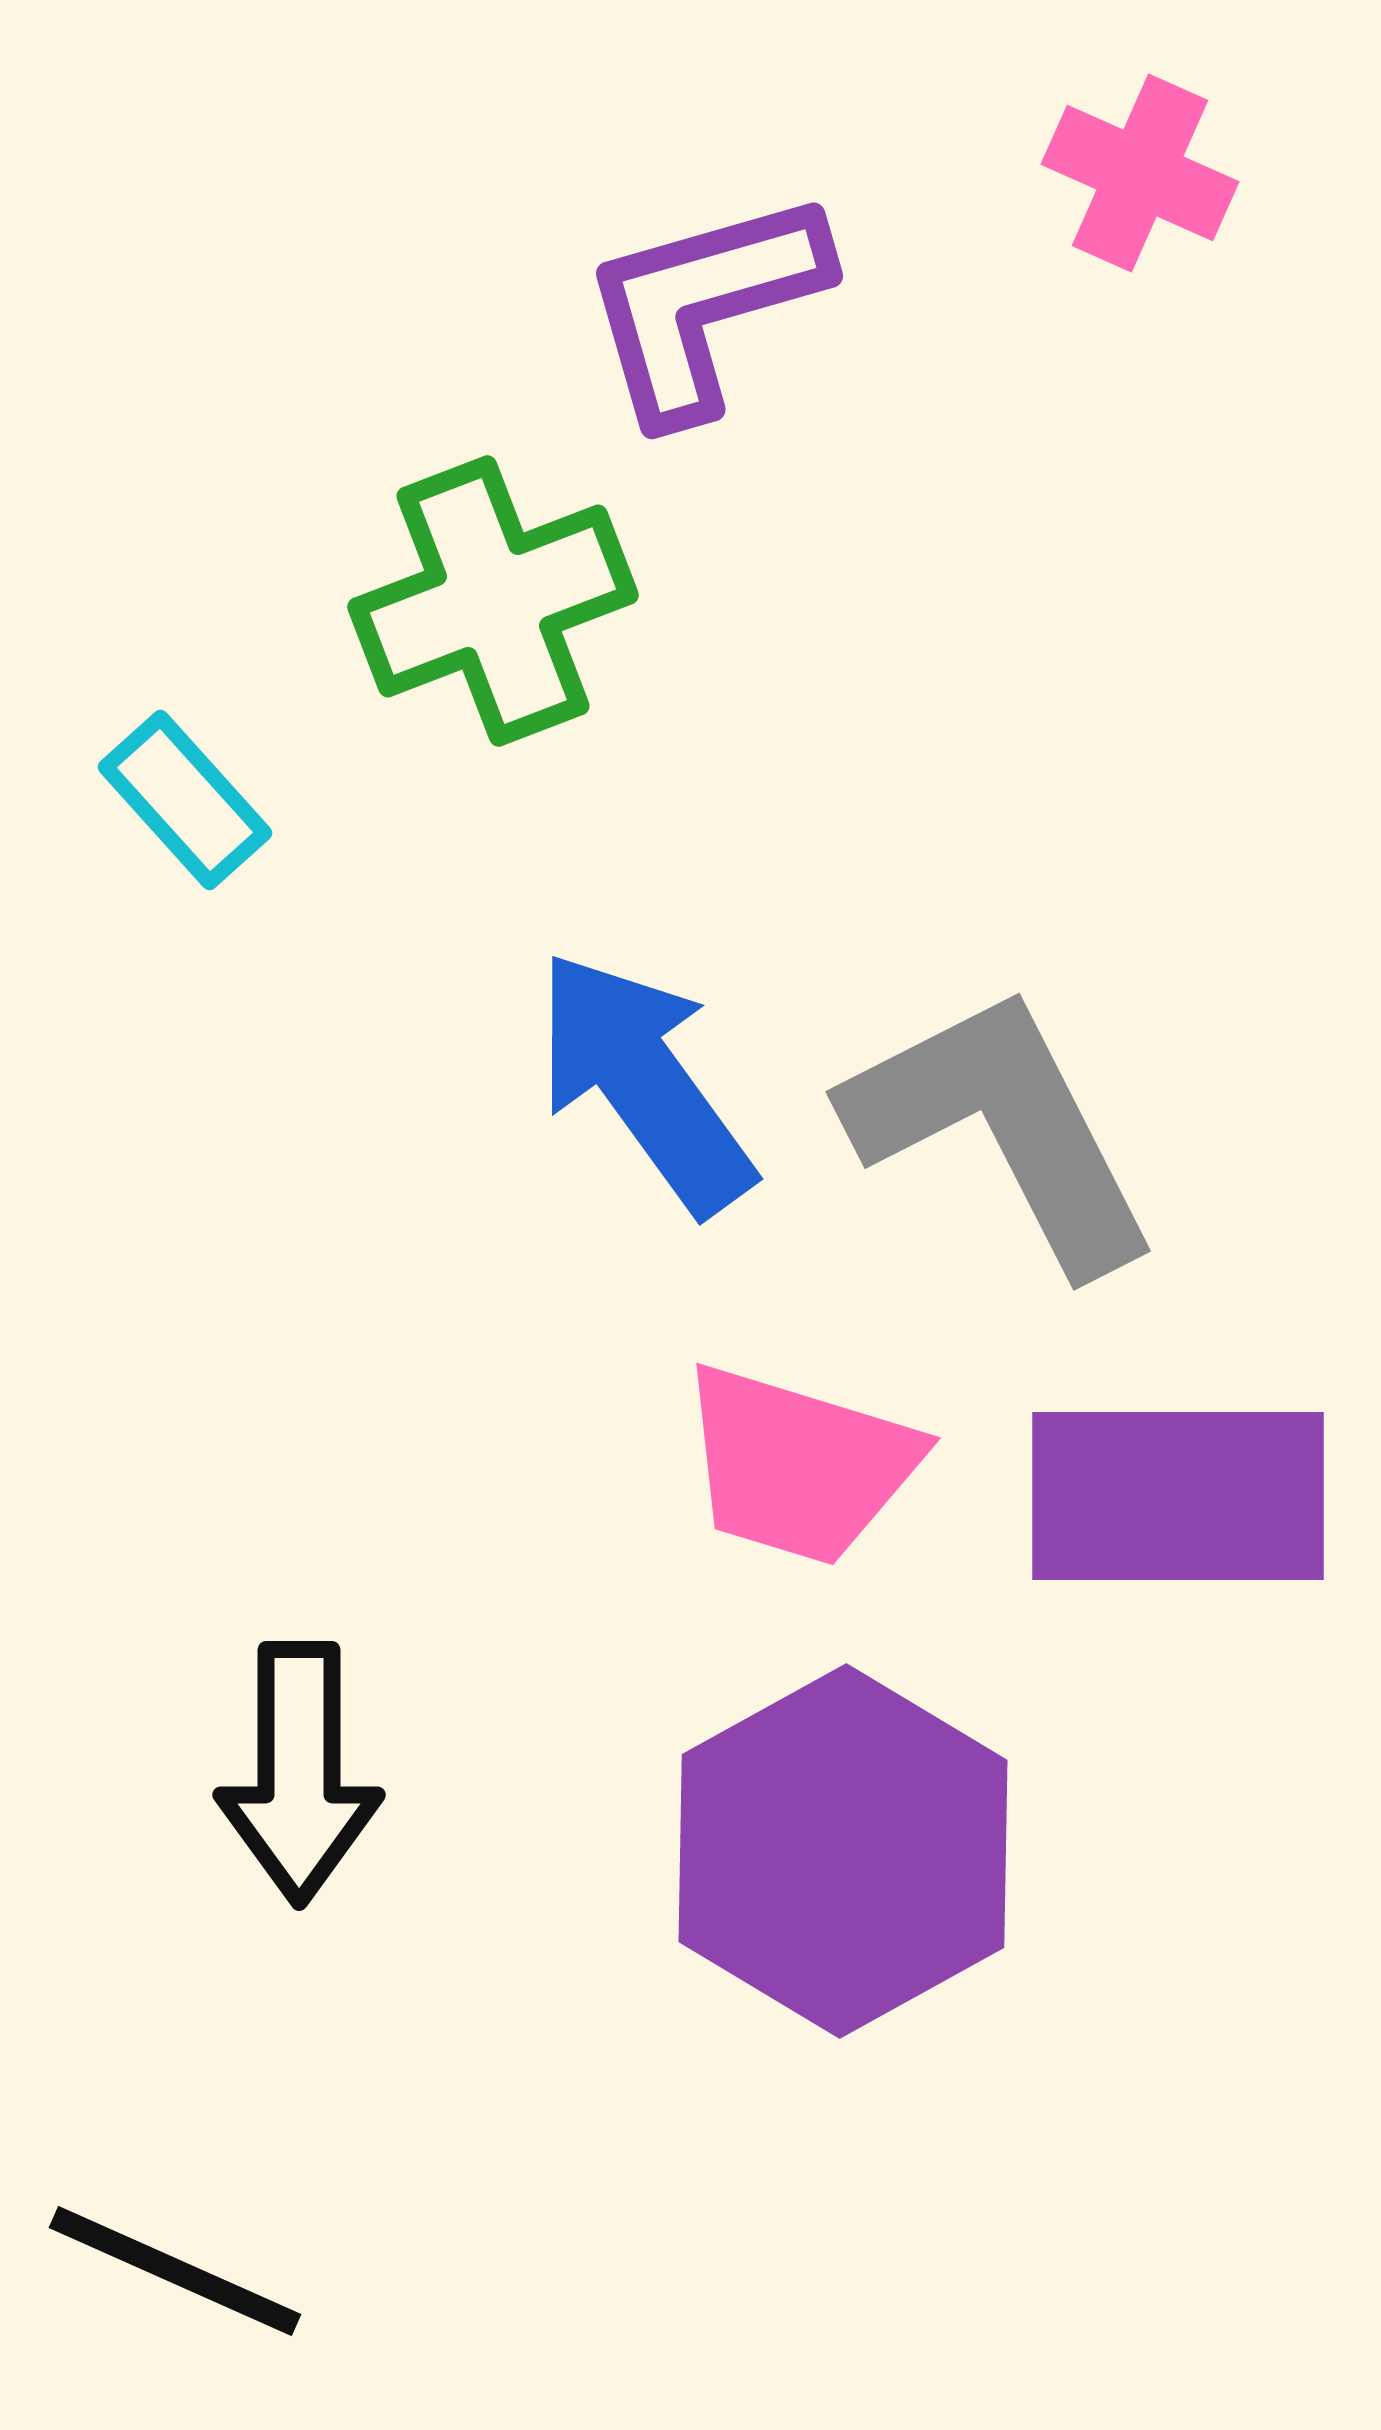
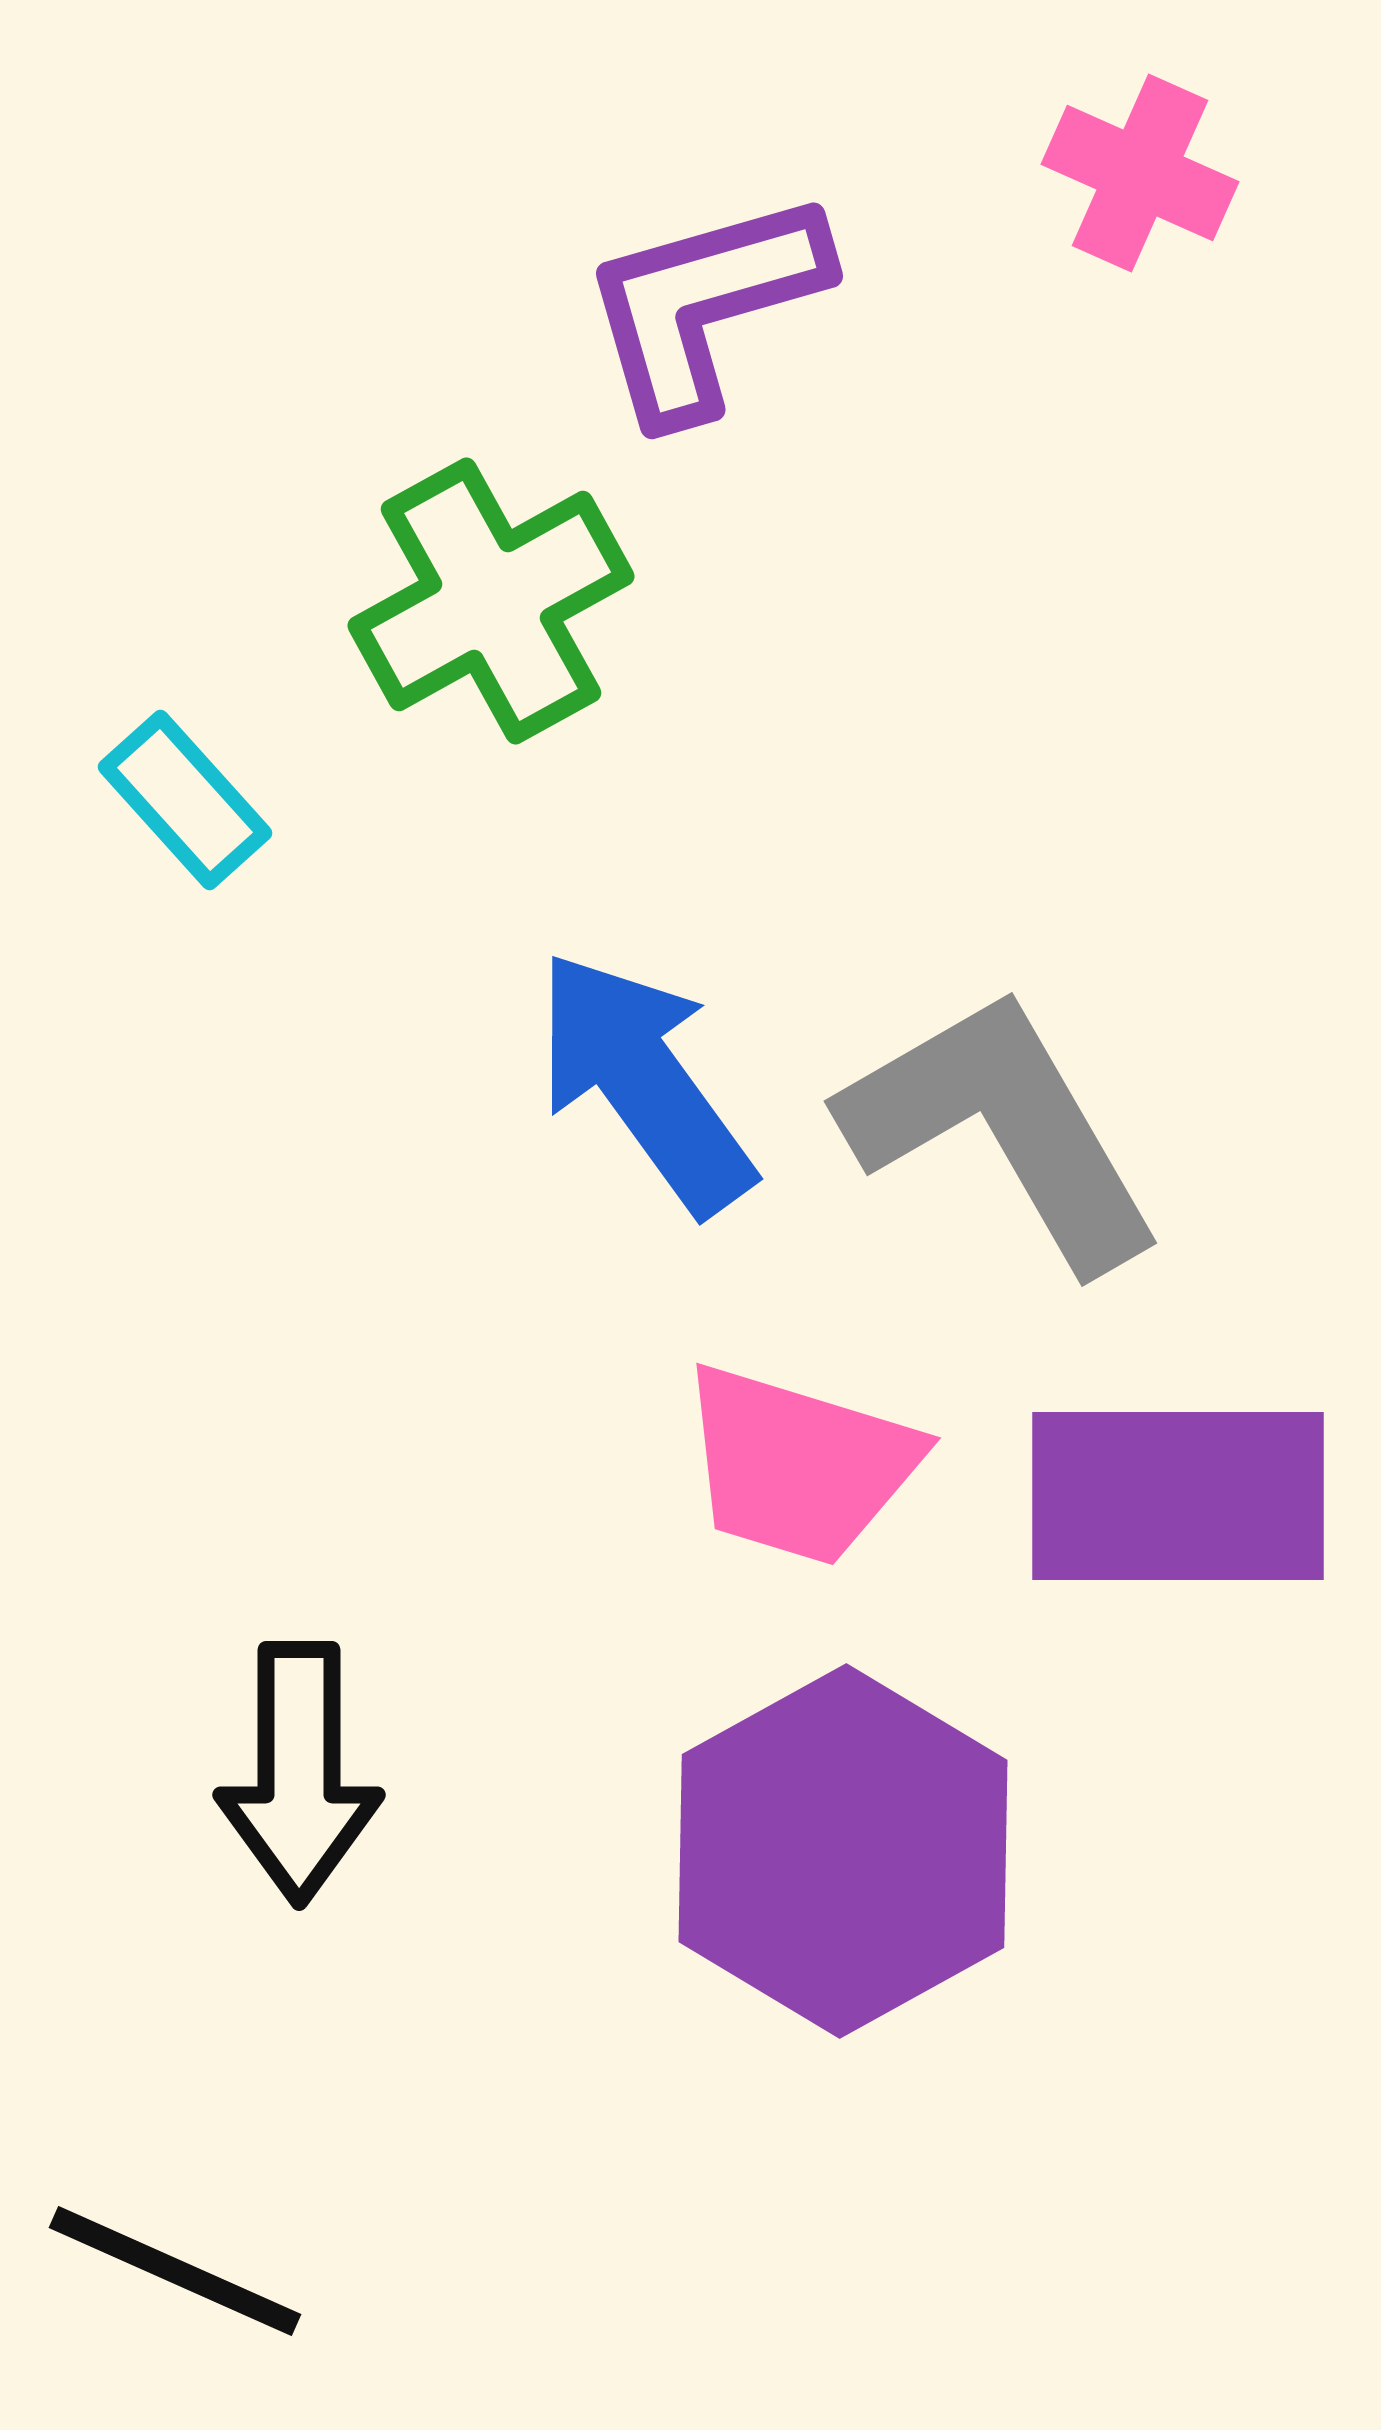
green cross: moved 2 px left; rotated 8 degrees counterclockwise
gray L-shape: rotated 3 degrees counterclockwise
